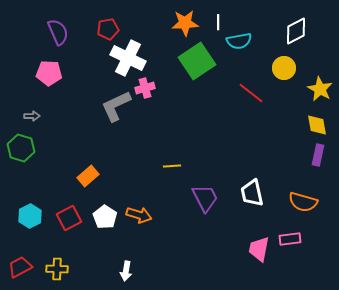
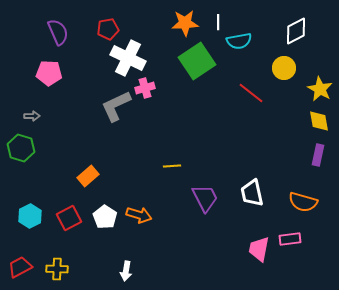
yellow diamond: moved 2 px right, 4 px up
